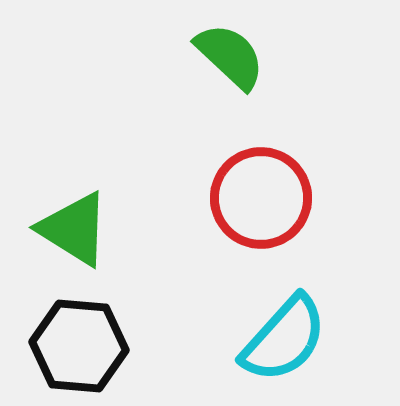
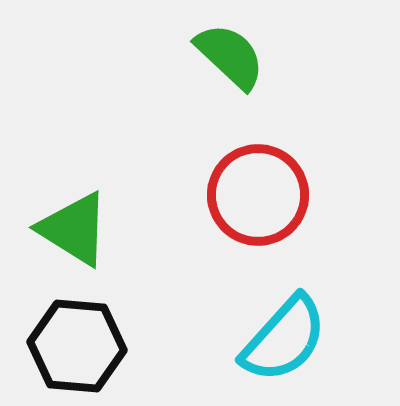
red circle: moved 3 px left, 3 px up
black hexagon: moved 2 px left
